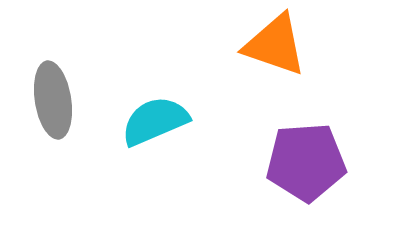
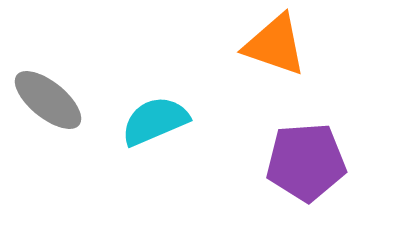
gray ellipse: moved 5 px left; rotated 42 degrees counterclockwise
